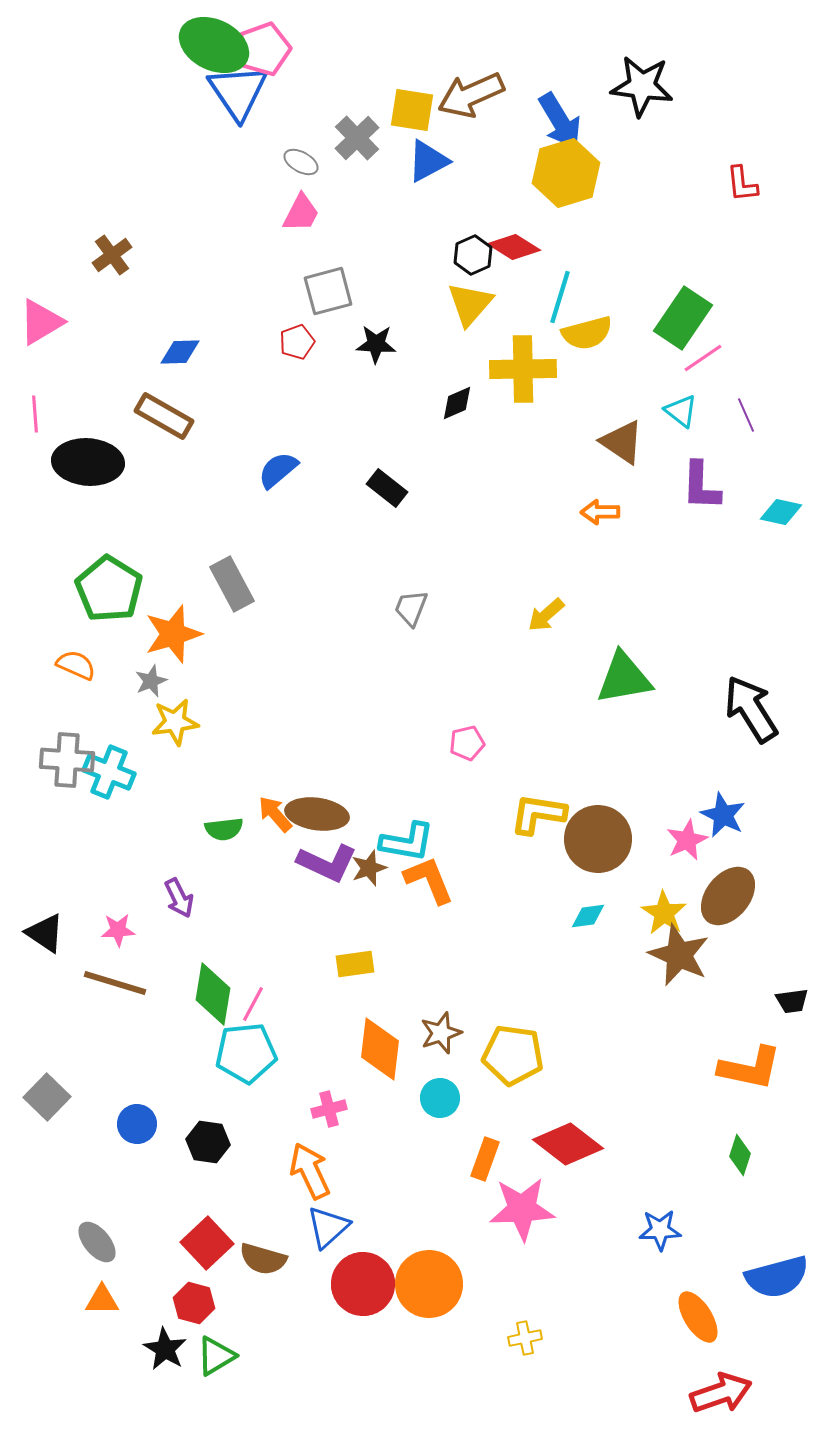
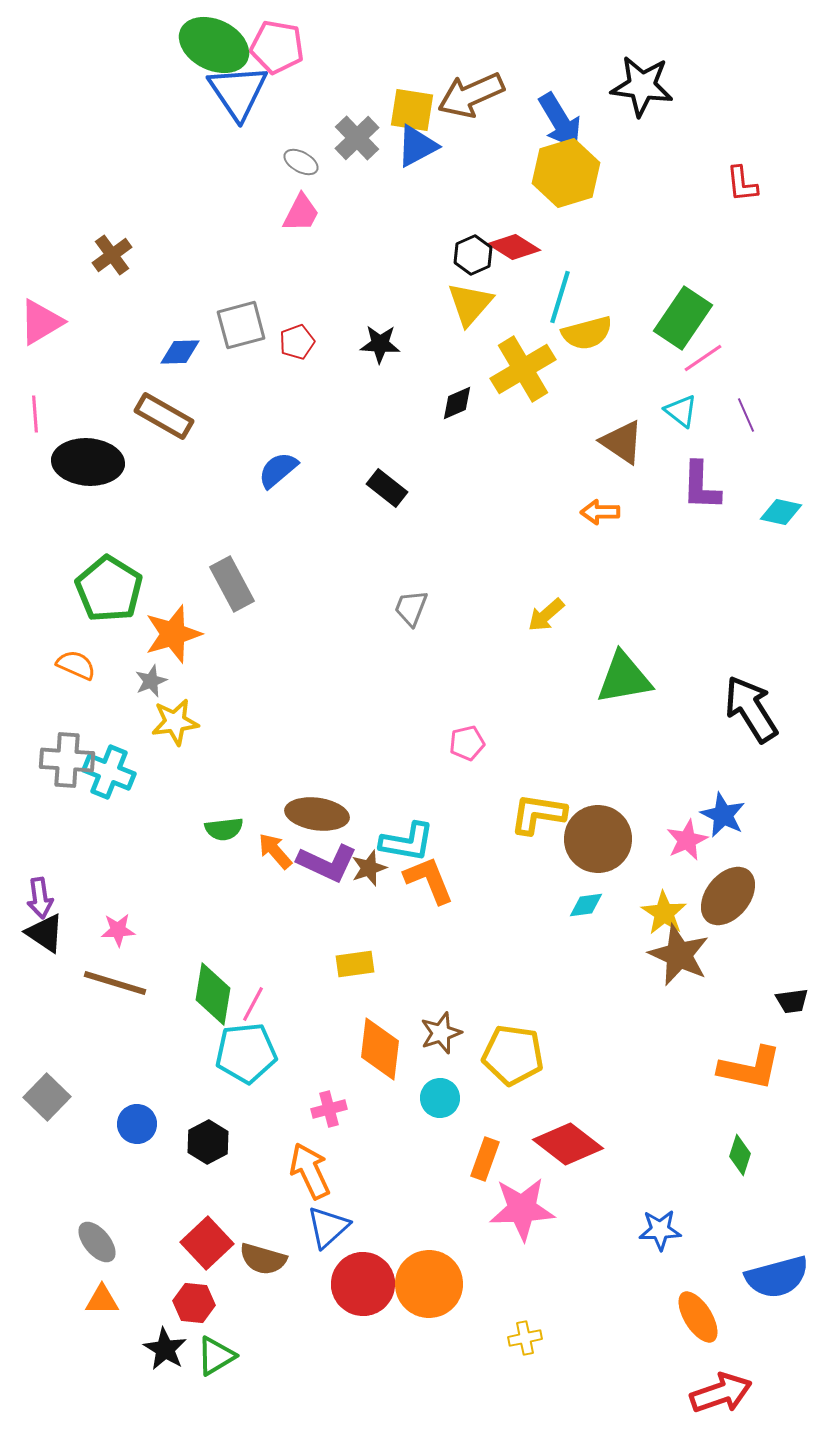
pink pentagon at (264, 49): moved 13 px right, 2 px up; rotated 30 degrees clockwise
blue triangle at (428, 161): moved 11 px left, 15 px up
gray square at (328, 291): moved 87 px left, 34 px down
black star at (376, 344): moved 4 px right
yellow cross at (523, 369): rotated 30 degrees counterclockwise
orange arrow at (275, 814): moved 37 px down
purple arrow at (179, 898): moved 139 px left; rotated 18 degrees clockwise
cyan diamond at (588, 916): moved 2 px left, 11 px up
black hexagon at (208, 1142): rotated 24 degrees clockwise
red hexagon at (194, 1303): rotated 9 degrees counterclockwise
